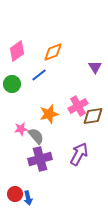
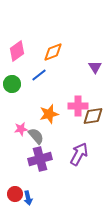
pink cross: rotated 30 degrees clockwise
